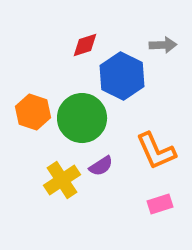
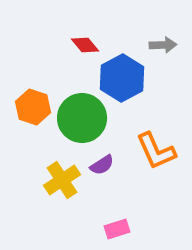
red diamond: rotated 68 degrees clockwise
blue hexagon: moved 2 px down; rotated 6 degrees clockwise
orange hexagon: moved 5 px up
purple semicircle: moved 1 px right, 1 px up
pink rectangle: moved 43 px left, 25 px down
